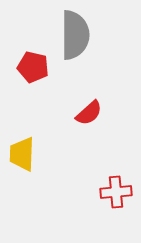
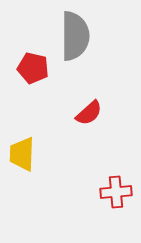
gray semicircle: moved 1 px down
red pentagon: moved 1 px down
